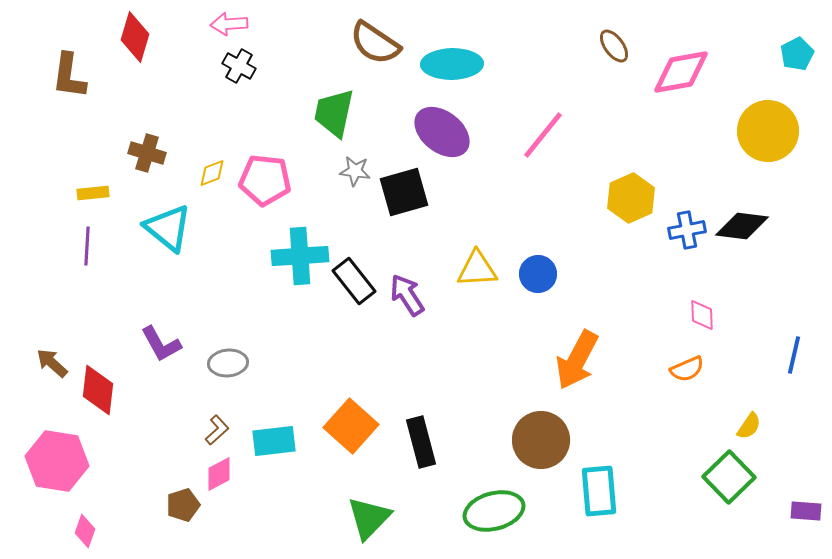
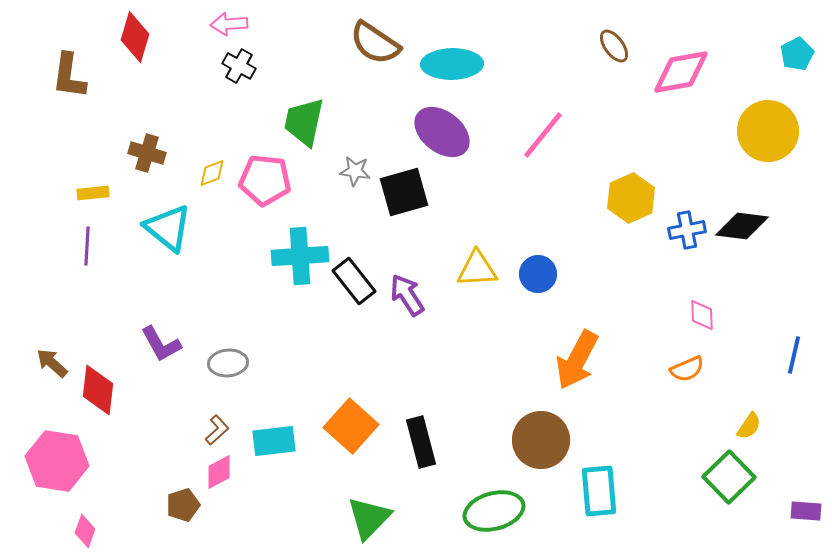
green trapezoid at (334, 113): moved 30 px left, 9 px down
pink diamond at (219, 474): moved 2 px up
